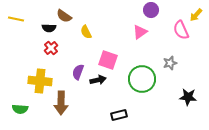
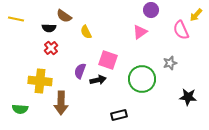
purple semicircle: moved 2 px right, 1 px up
